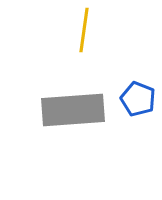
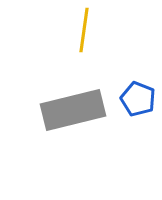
gray rectangle: rotated 10 degrees counterclockwise
